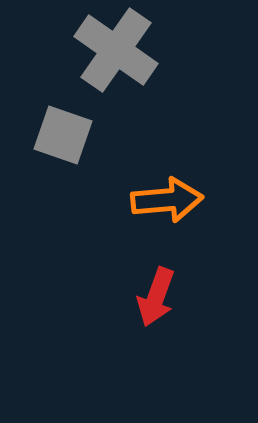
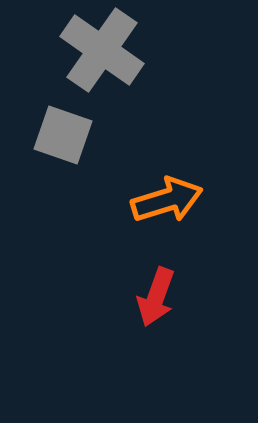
gray cross: moved 14 px left
orange arrow: rotated 12 degrees counterclockwise
